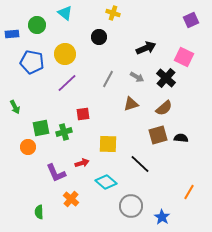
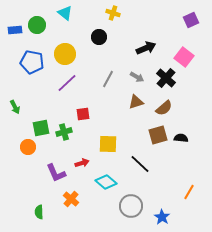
blue rectangle: moved 3 px right, 4 px up
pink square: rotated 12 degrees clockwise
brown triangle: moved 5 px right, 2 px up
